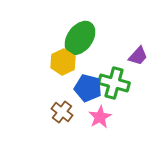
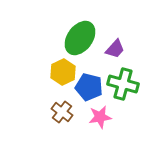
purple trapezoid: moved 23 px left, 7 px up
yellow hexagon: moved 10 px down
green cross: moved 9 px right, 1 px down
blue pentagon: moved 1 px right, 1 px up
pink star: rotated 20 degrees clockwise
